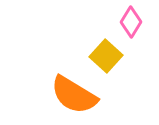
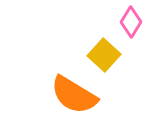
yellow square: moved 2 px left, 1 px up
